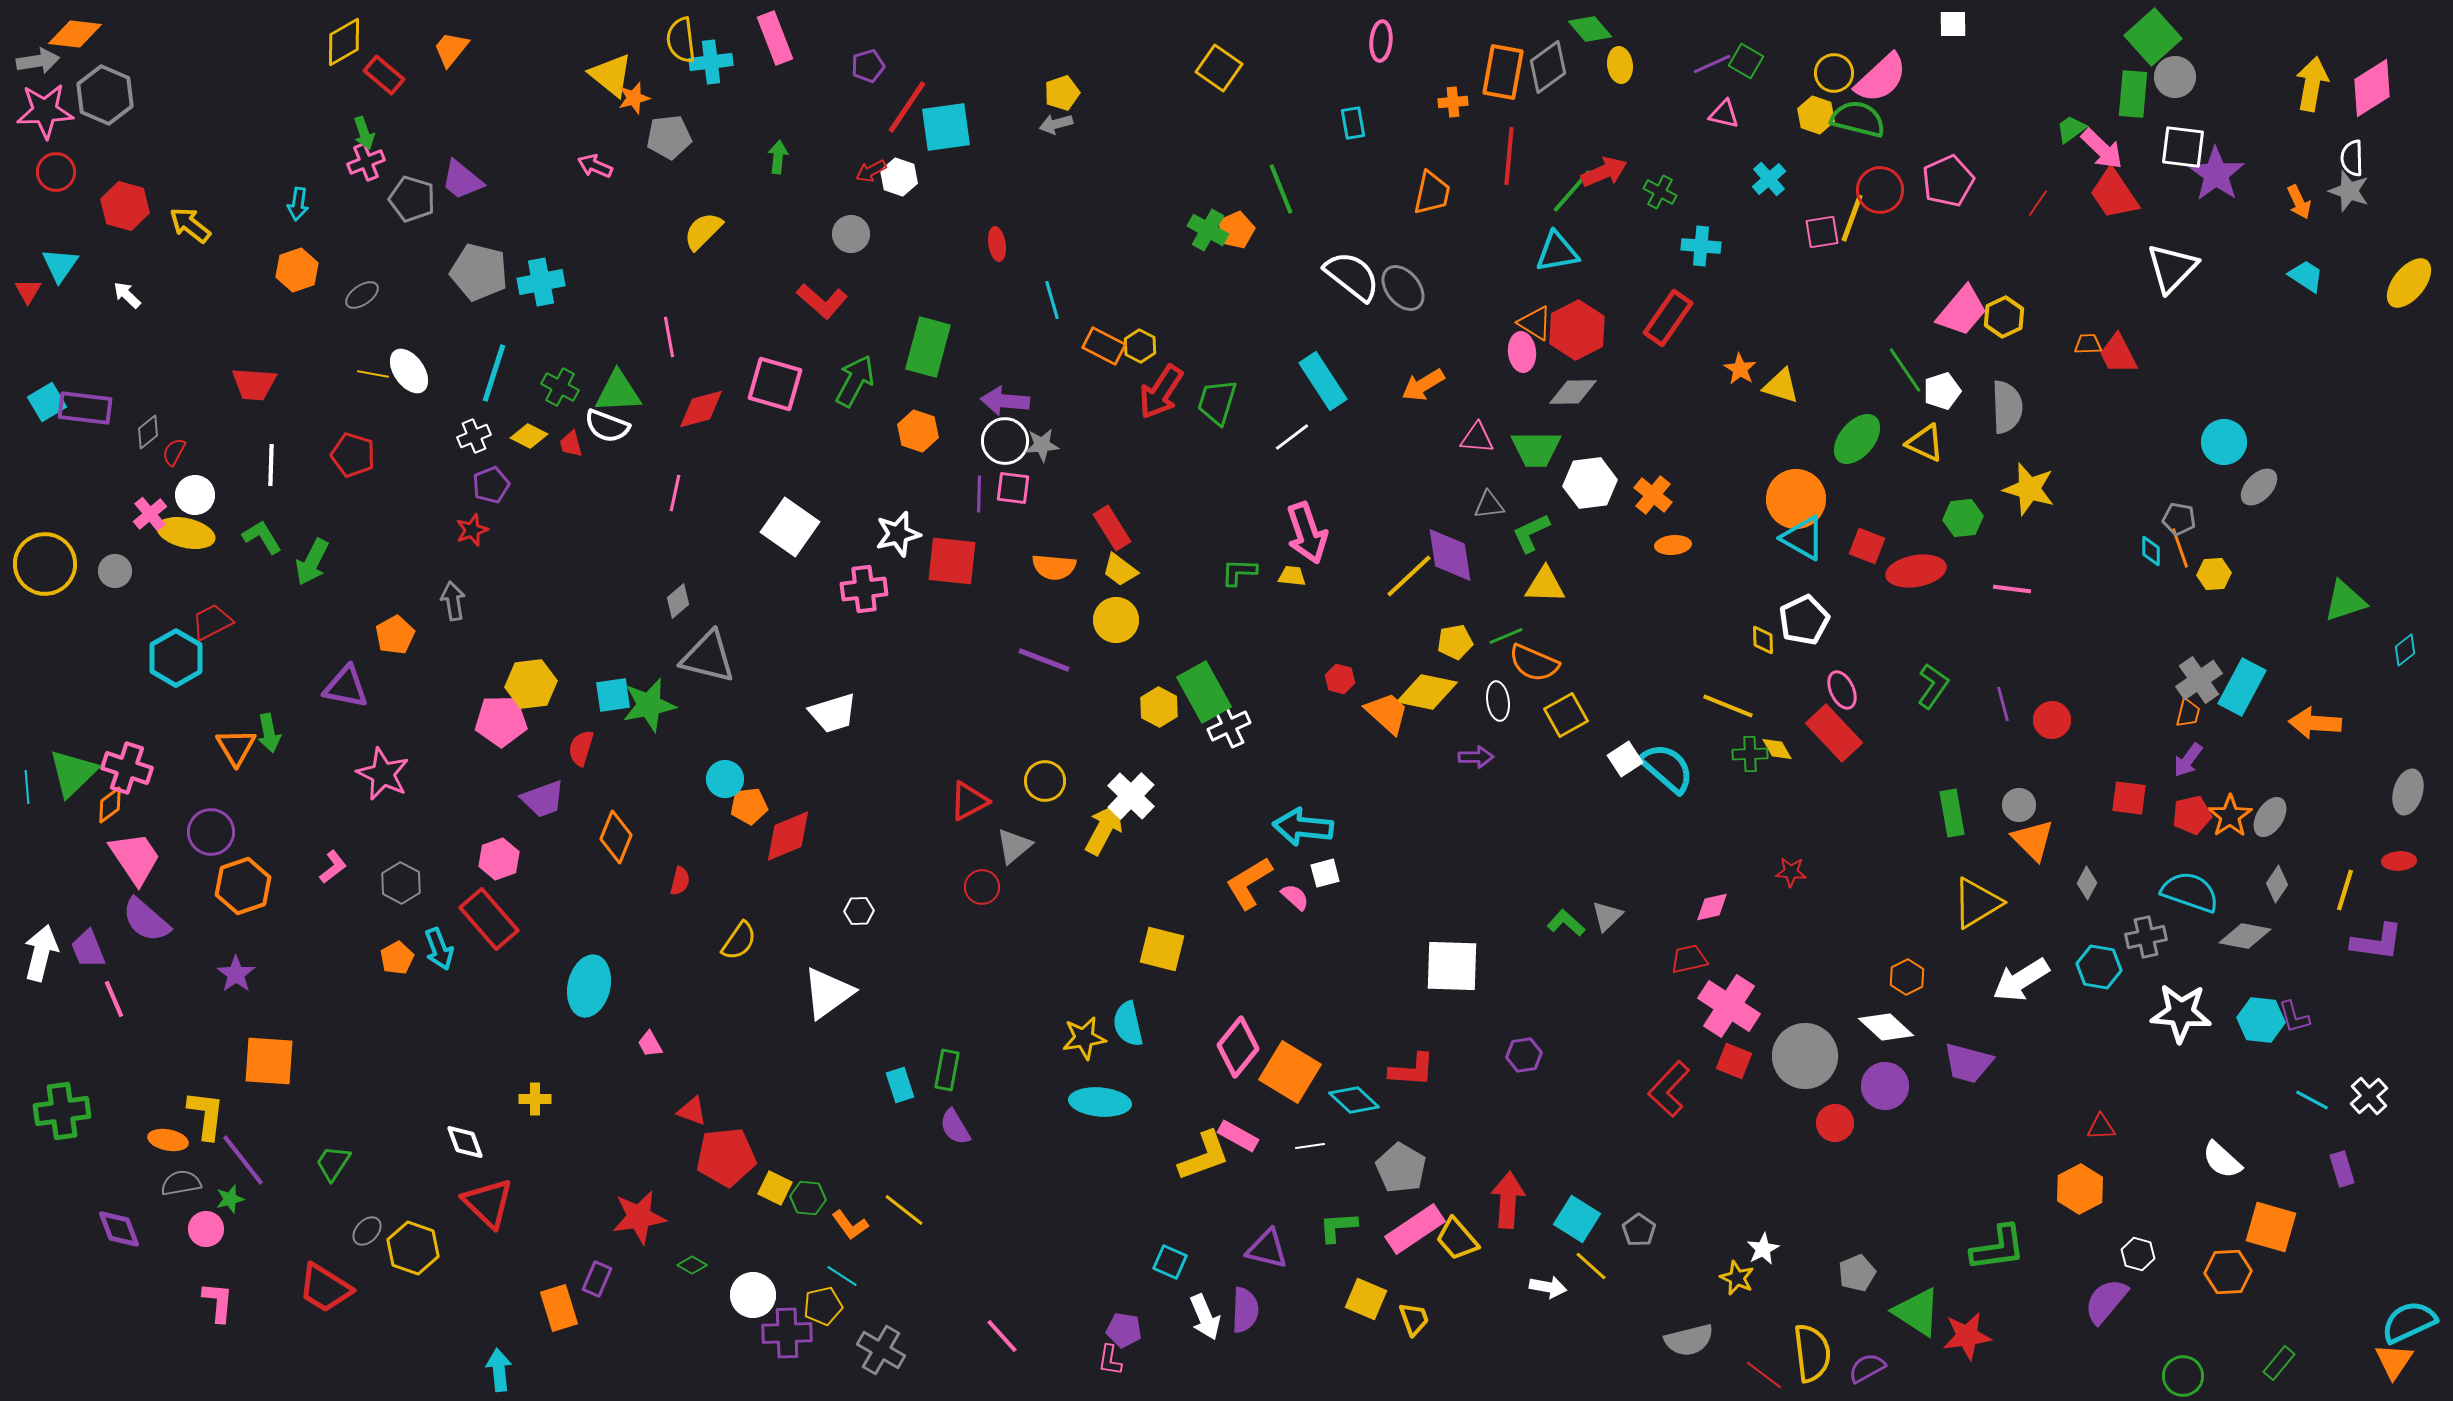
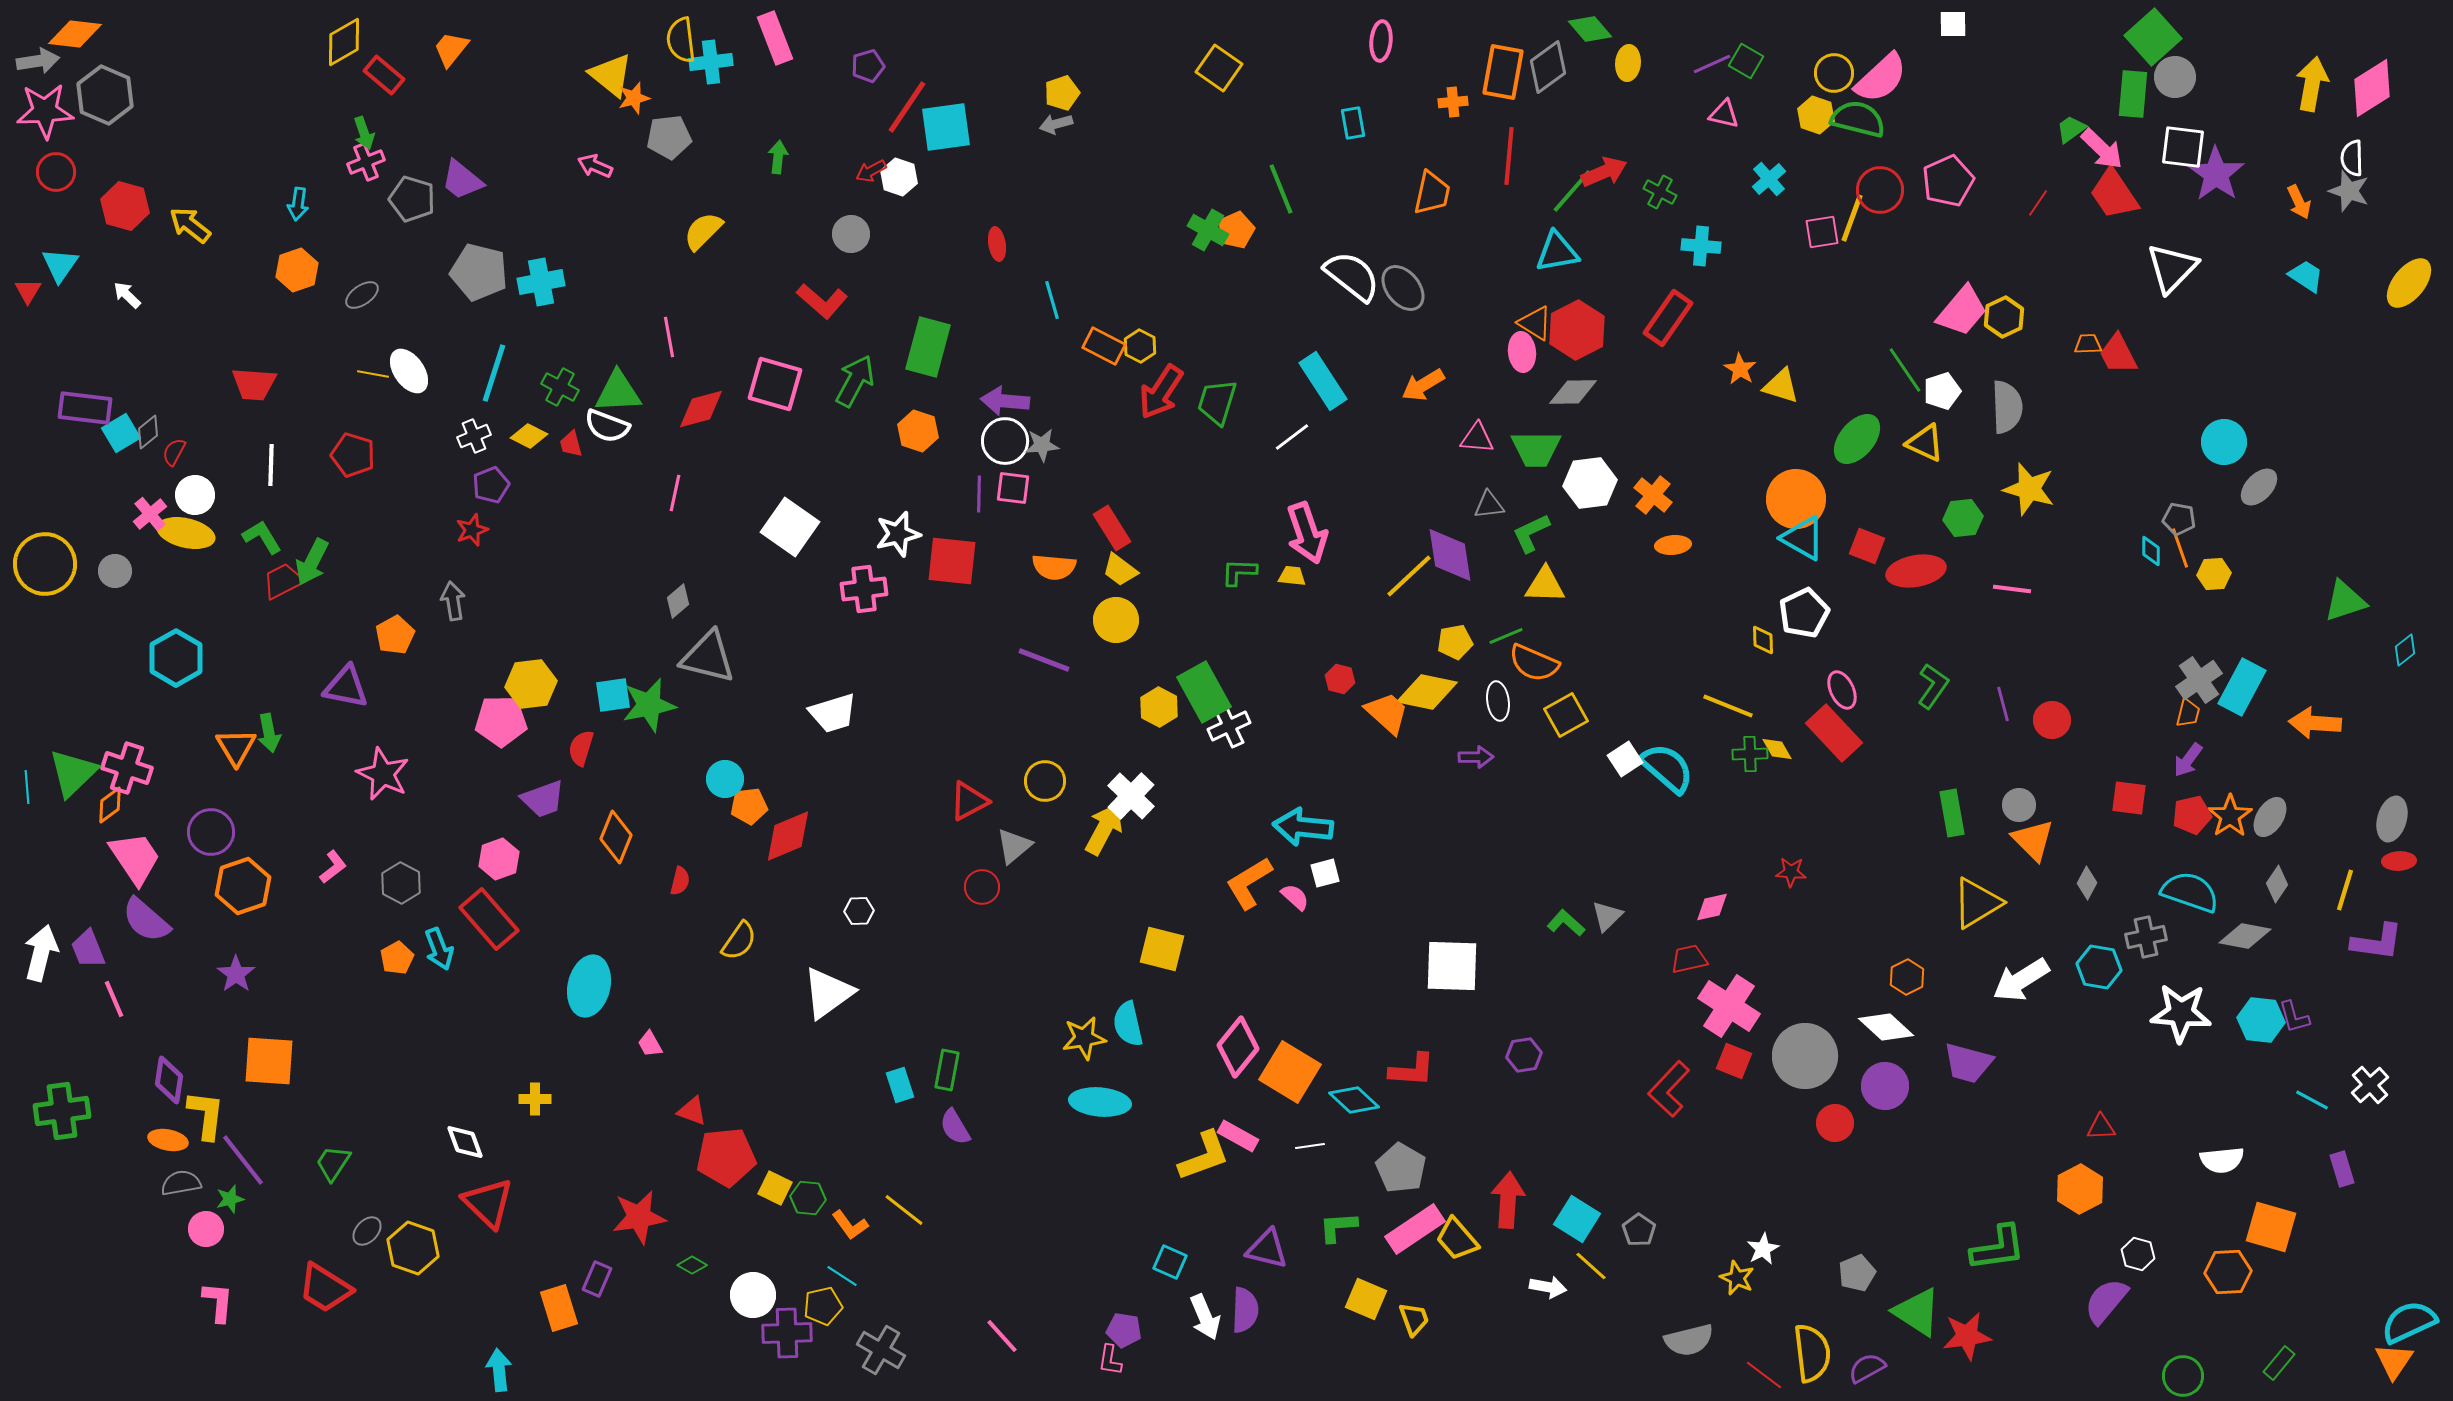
yellow ellipse at (1620, 65): moved 8 px right, 2 px up; rotated 12 degrees clockwise
cyan square at (47, 402): moved 74 px right, 31 px down
white pentagon at (1804, 620): moved 7 px up
red trapezoid at (212, 622): moved 71 px right, 41 px up
gray ellipse at (2408, 792): moved 16 px left, 27 px down
white cross at (2369, 1096): moved 1 px right, 11 px up
white semicircle at (2222, 1160): rotated 48 degrees counterclockwise
purple diamond at (119, 1229): moved 50 px right, 149 px up; rotated 30 degrees clockwise
